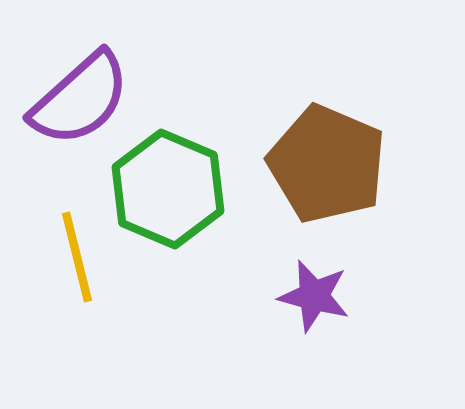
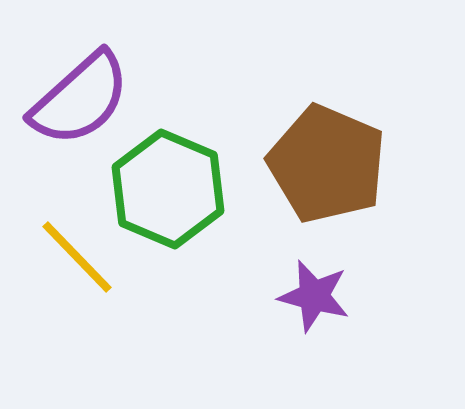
yellow line: rotated 30 degrees counterclockwise
